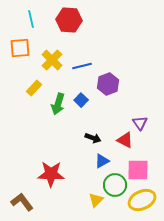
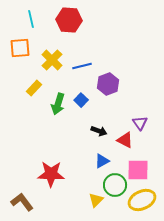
black arrow: moved 6 px right, 7 px up
